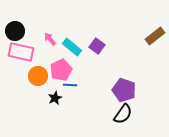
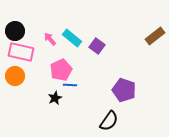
cyan rectangle: moved 9 px up
orange circle: moved 23 px left
black semicircle: moved 14 px left, 7 px down
